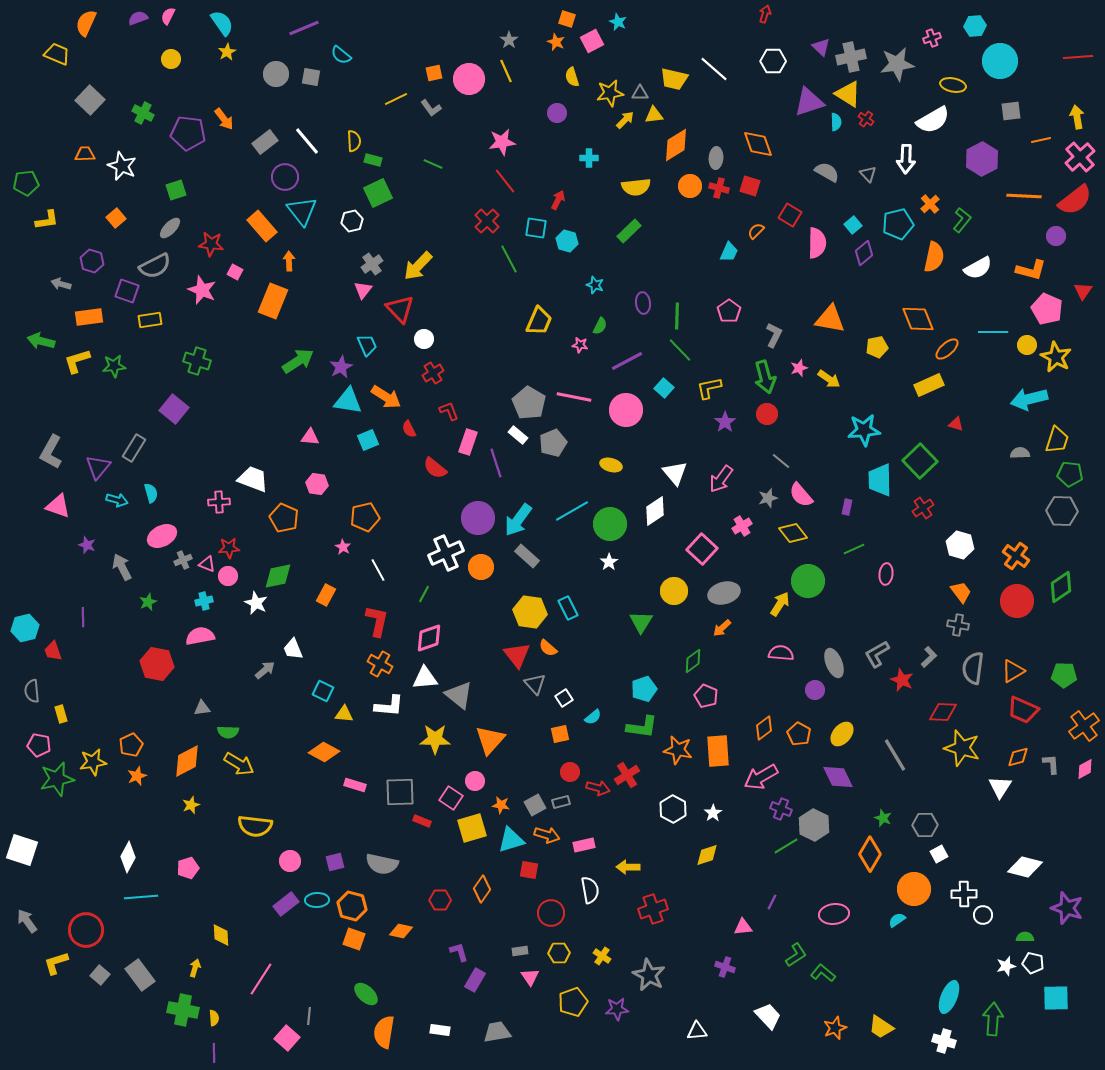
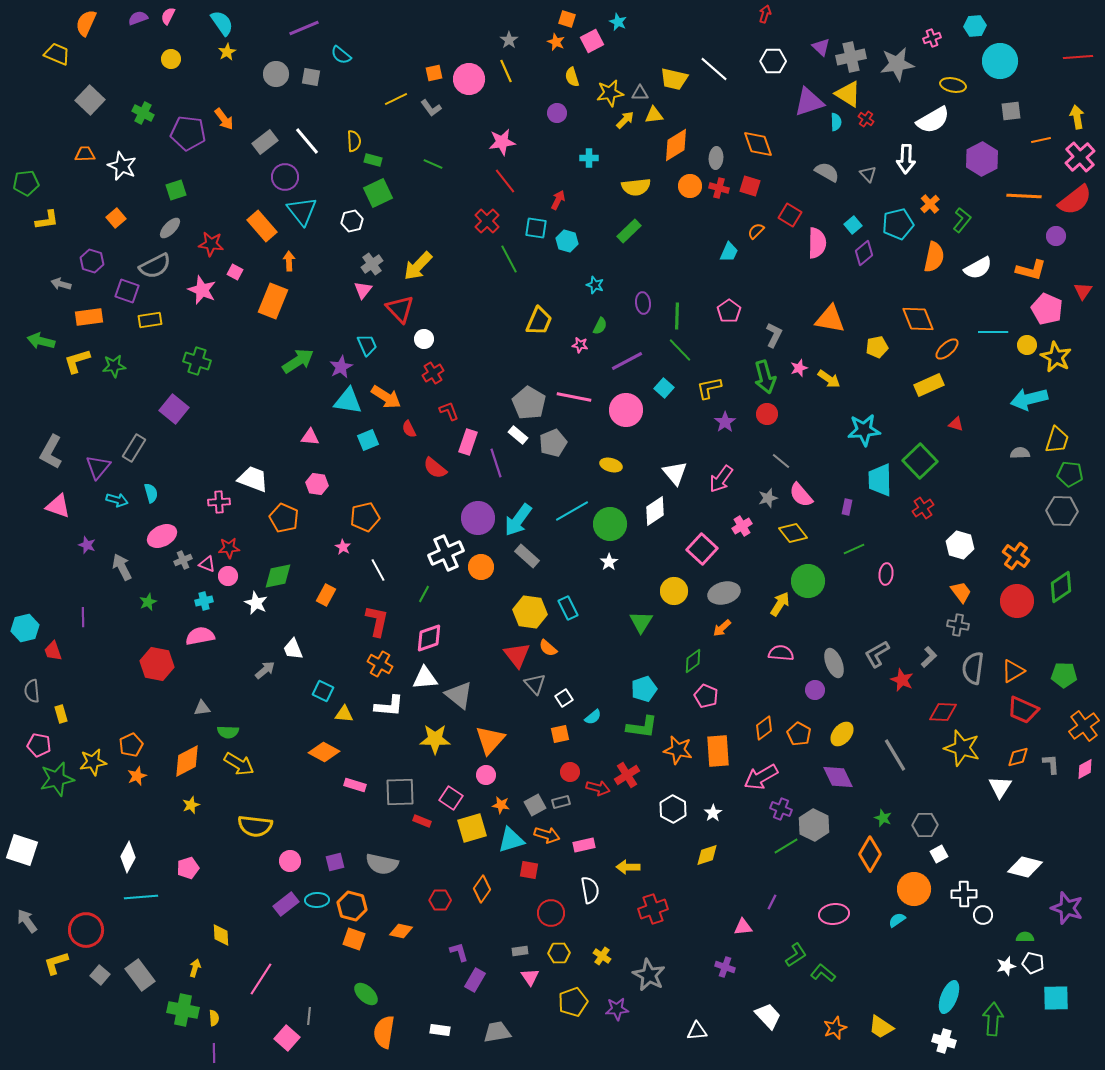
pink circle at (475, 781): moved 11 px right, 6 px up
